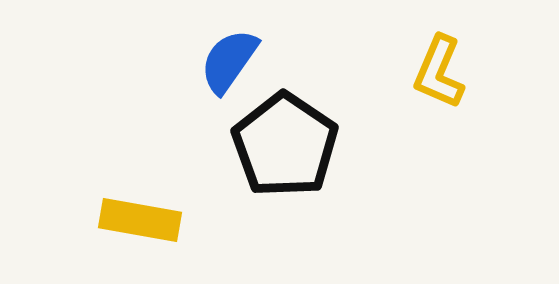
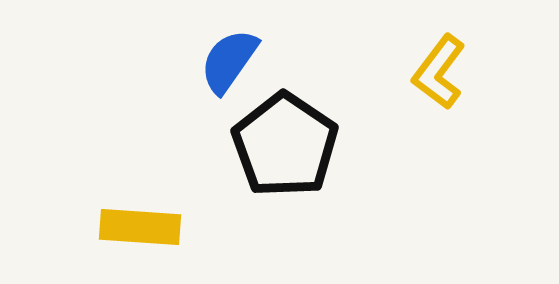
yellow L-shape: rotated 14 degrees clockwise
yellow rectangle: moved 7 px down; rotated 6 degrees counterclockwise
